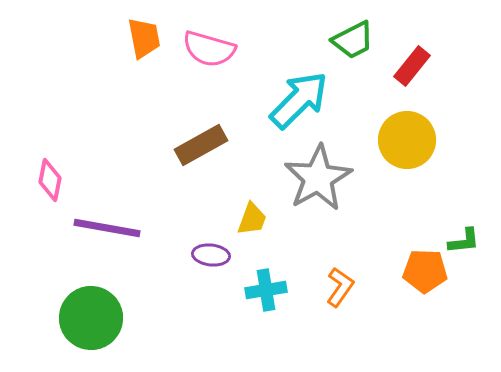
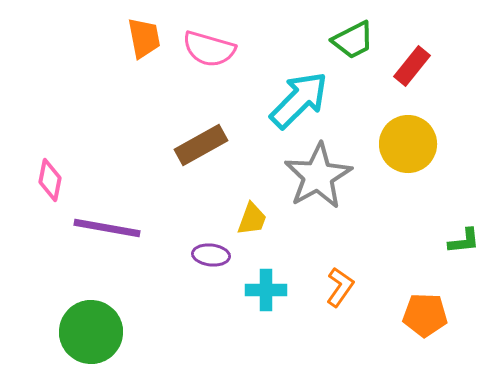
yellow circle: moved 1 px right, 4 px down
gray star: moved 2 px up
orange pentagon: moved 44 px down
cyan cross: rotated 9 degrees clockwise
green circle: moved 14 px down
